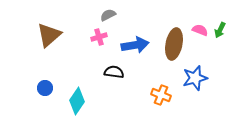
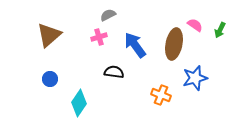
pink semicircle: moved 5 px left, 5 px up; rotated 14 degrees clockwise
blue arrow: rotated 116 degrees counterclockwise
blue circle: moved 5 px right, 9 px up
cyan diamond: moved 2 px right, 2 px down
